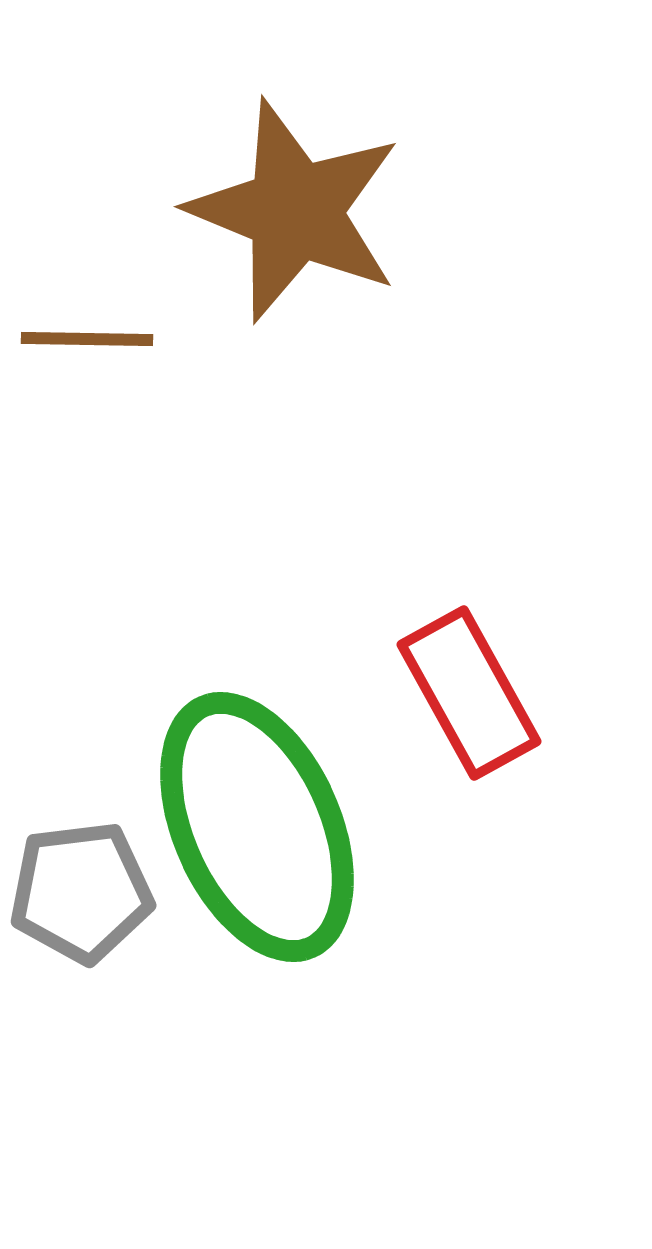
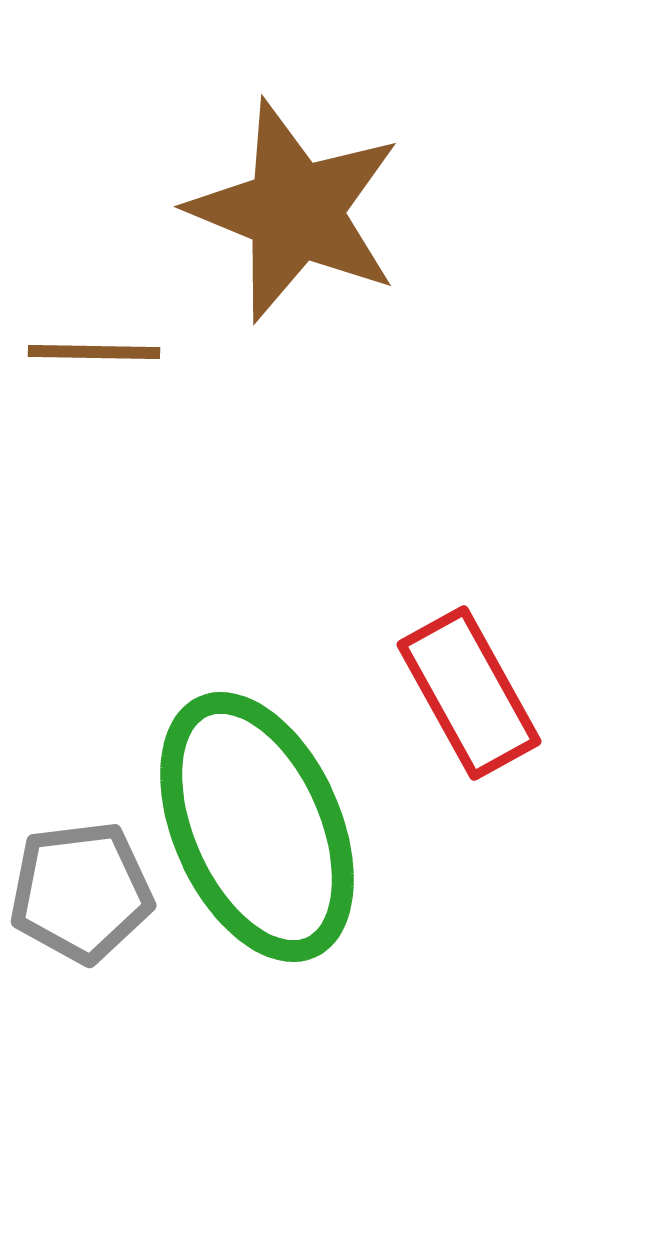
brown line: moved 7 px right, 13 px down
